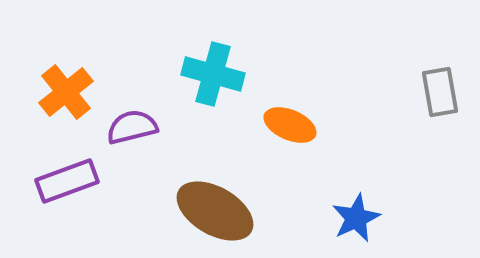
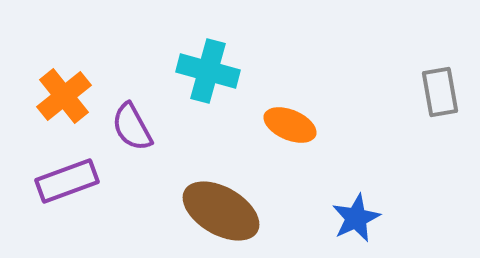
cyan cross: moved 5 px left, 3 px up
orange cross: moved 2 px left, 4 px down
purple semicircle: rotated 105 degrees counterclockwise
brown ellipse: moved 6 px right
